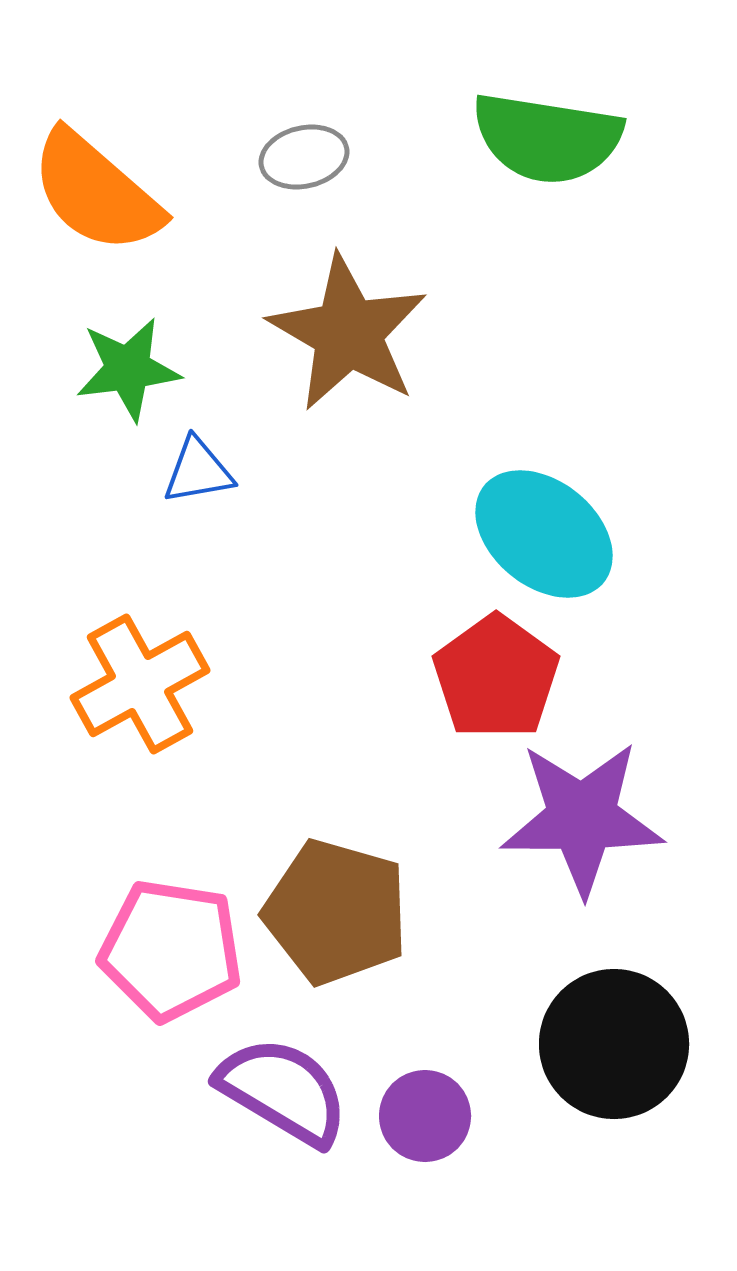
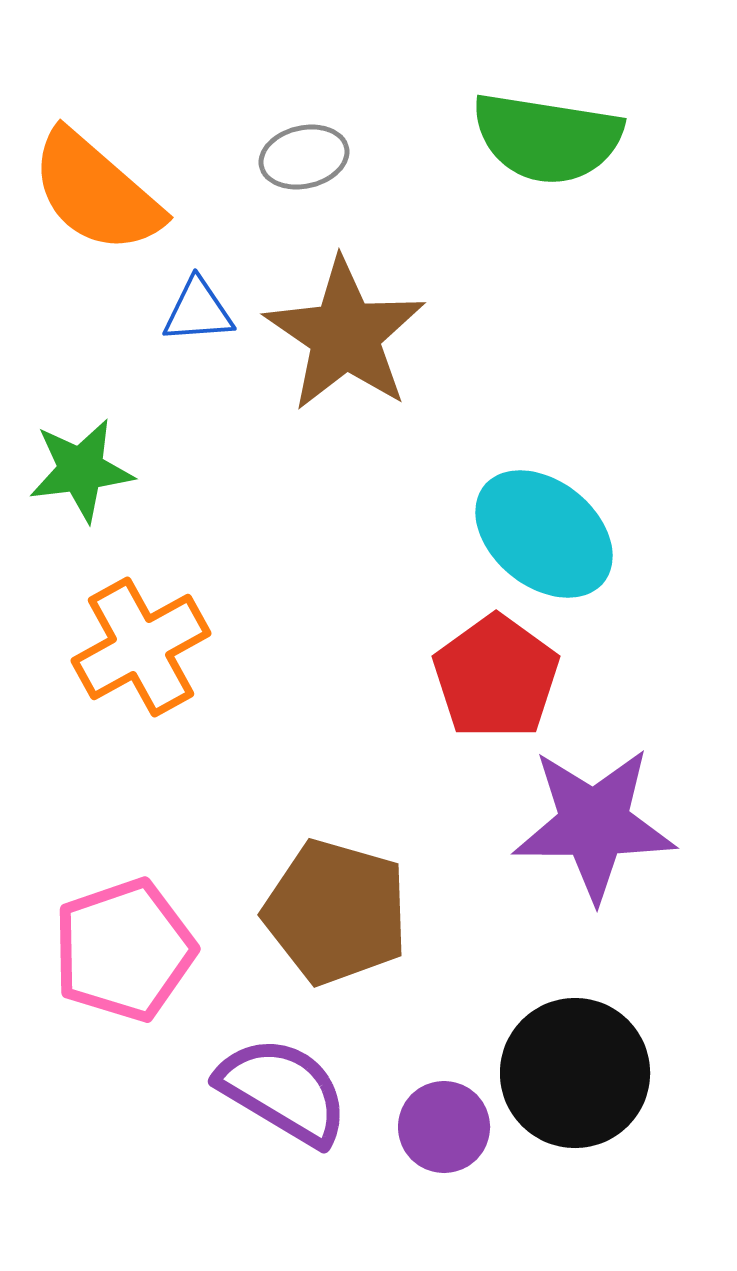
brown star: moved 3 px left, 2 px down; rotated 4 degrees clockwise
green star: moved 47 px left, 101 px down
blue triangle: moved 160 px up; rotated 6 degrees clockwise
orange cross: moved 1 px right, 37 px up
purple star: moved 12 px right, 6 px down
pink pentagon: moved 47 px left; rotated 28 degrees counterclockwise
black circle: moved 39 px left, 29 px down
purple circle: moved 19 px right, 11 px down
